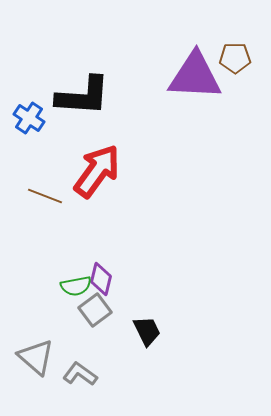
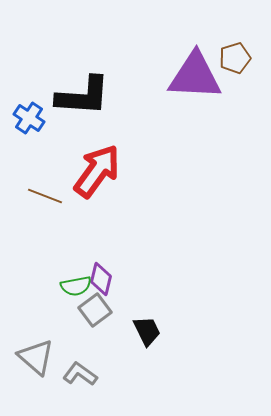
brown pentagon: rotated 16 degrees counterclockwise
